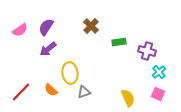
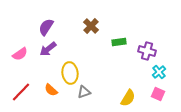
pink semicircle: moved 24 px down
yellow semicircle: rotated 54 degrees clockwise
